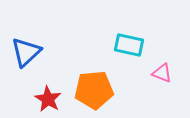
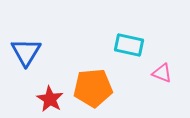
blue triangle: rotated 16 degrees counterclockwise
orange pentagon: moved 1 px left, 2 px up
red star: moved 2 px right
